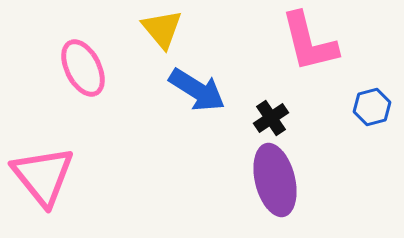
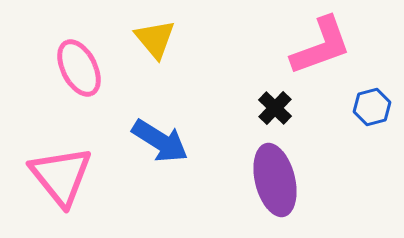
yellow triangle: moved 7 px left, 10 px down
pink L-shape: moved 12 px right, 4 px down; rotated 96 degrees counterclockwise
pink ellipse: moved 4 px left
blue arrow: moved 37 px left, 51 px down
black cross: moved 4 px right, 10 px up; rotated 12 degrees counterclockwise
pink triangle: moved 18 px right
